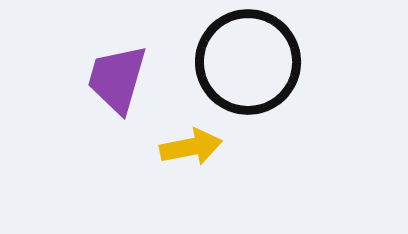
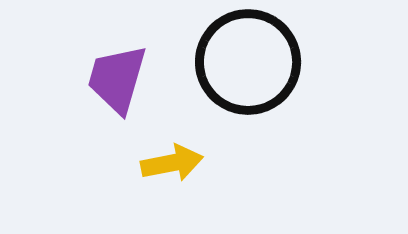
yellow arrow: moved 19 px left, 16 px down
